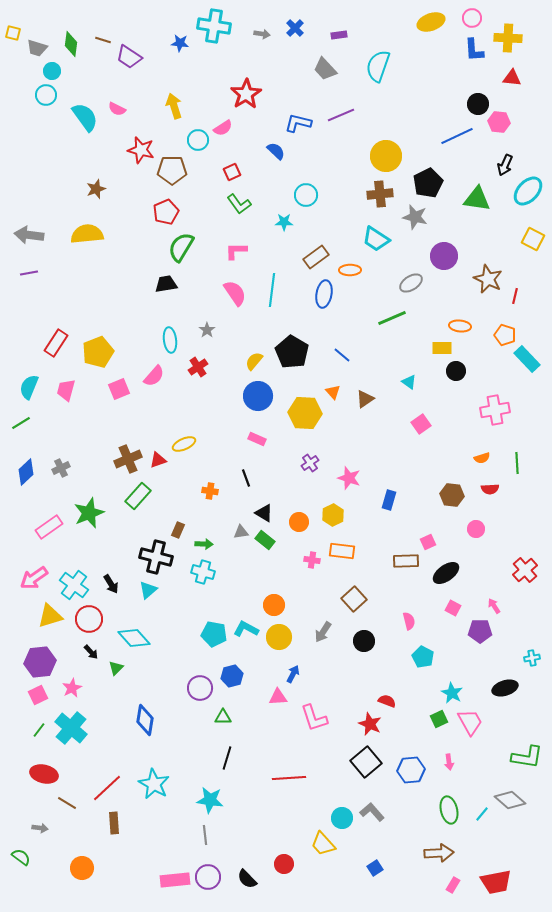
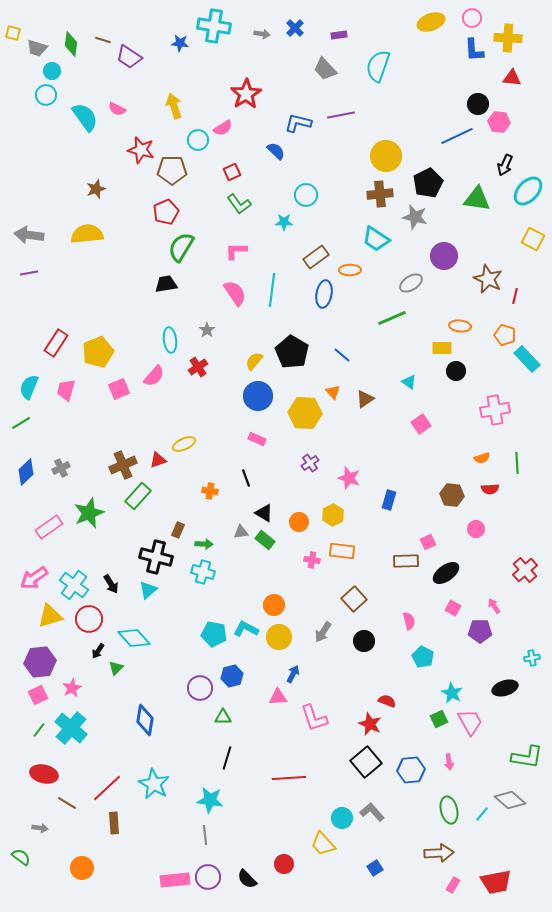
purple line at (341, 115): rotated 12 degrees clockwise
brown cross at (128, 459): moved 5 px left, 6 px down
black arrow at (91, 652): moved 7 px right, 1 px up; rotated 77 degrees clockwise
